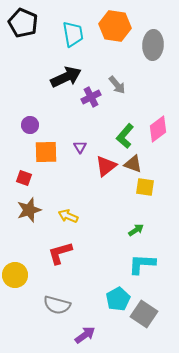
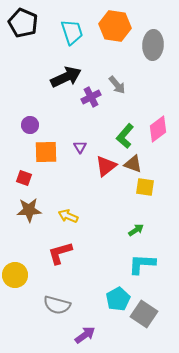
cyan trapezoid: moved 1 px left, 2 px up; rotated 8 degrees counterclockwise
brown star: rotated 15 degrees clockwise
